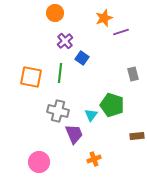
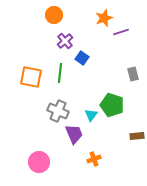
orange circle: moved 1 px left, 2 px down
gray cross: rotated 10 degrees clockwise
